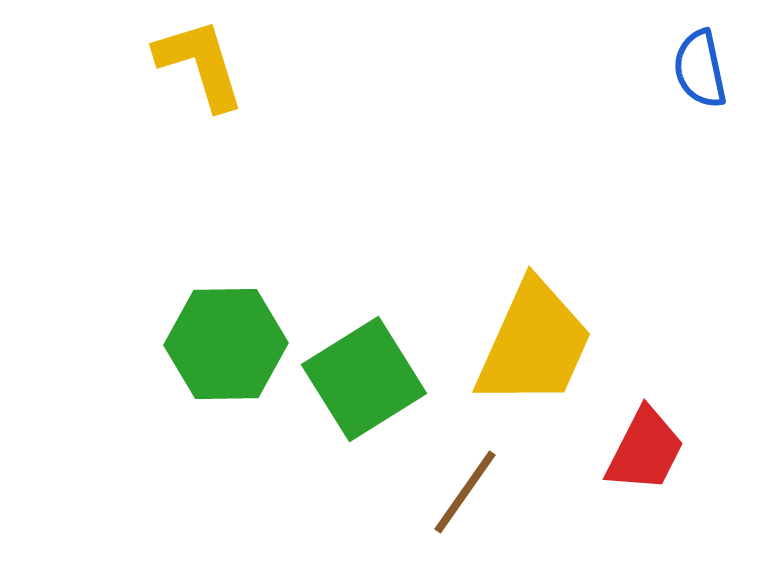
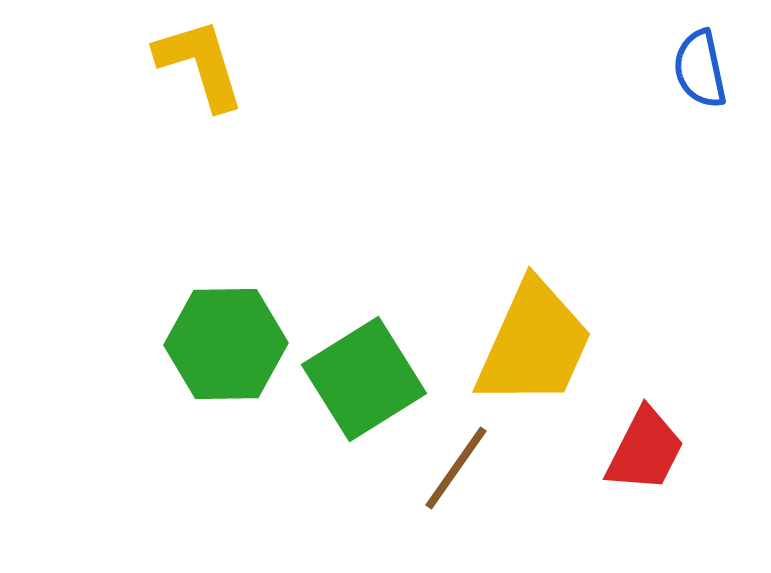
brown line: moved 9 px left, 24 px up
